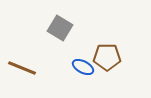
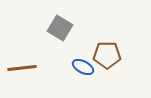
brown pentagon: moved 2 px up
brown line: rotated 28 degrees counterclockwise
